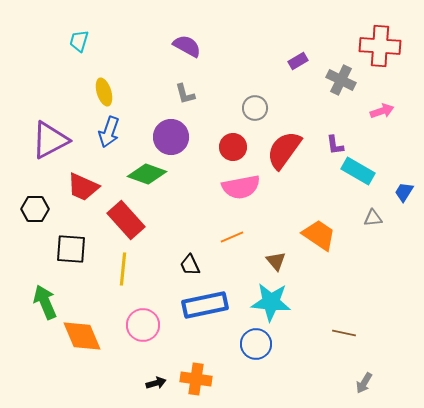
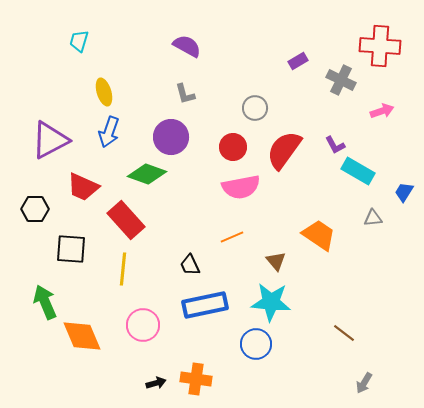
purple L-shape: rotated 20 degrees counterclockwise
brown line: rotated 25 degrees clockwise
